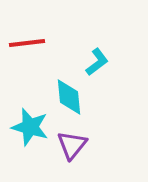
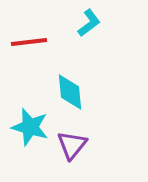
red line: moved 2 px right, 1 px up
cyan L-shape: moved 8 px left, 39 px up
cyan diamond: moved 1 px right, 5 px up
